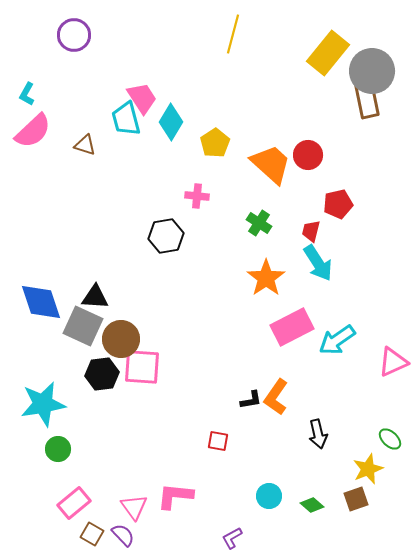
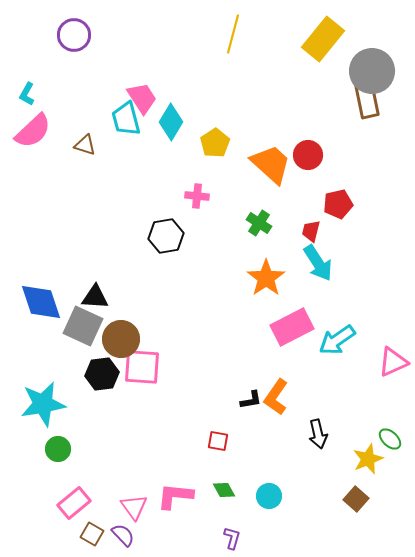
yellow rectangle at (328, 53): moved 5 px left, 14 px up
yellow star at (368, 469): moved 10 px up
brown square at (356, 499): rotated 30 degrees counterclockwise
green diamond at (312, 505): moved 88 px left, 15 px up; rotated 20 degrees clockwise
purple L-shape at (232, 538): rotated 135 degrees clockwise
